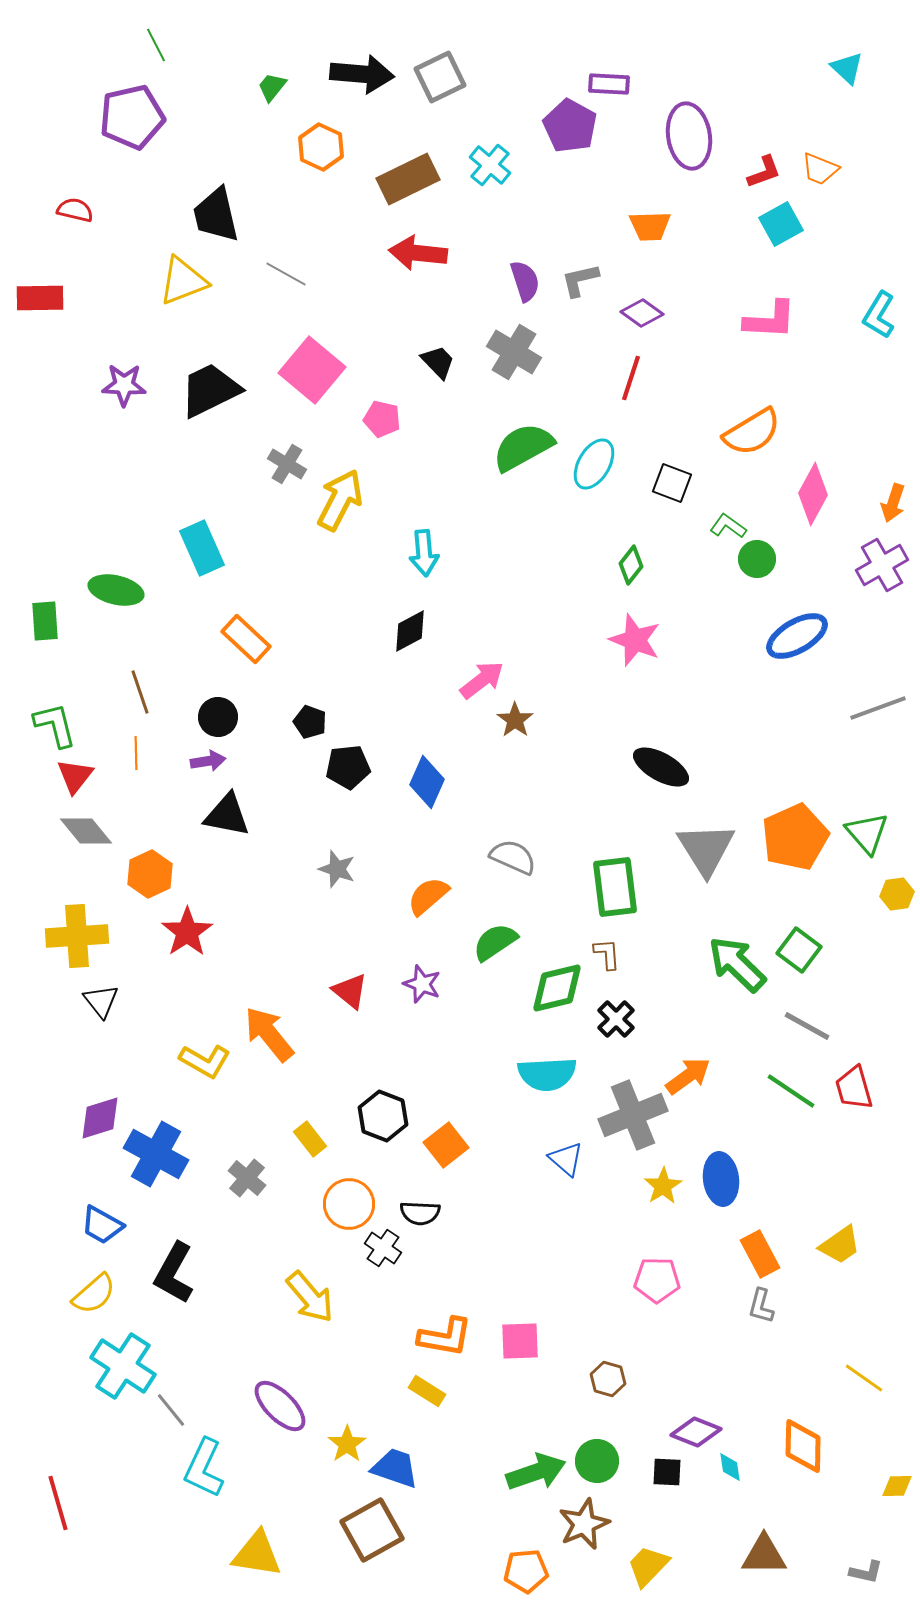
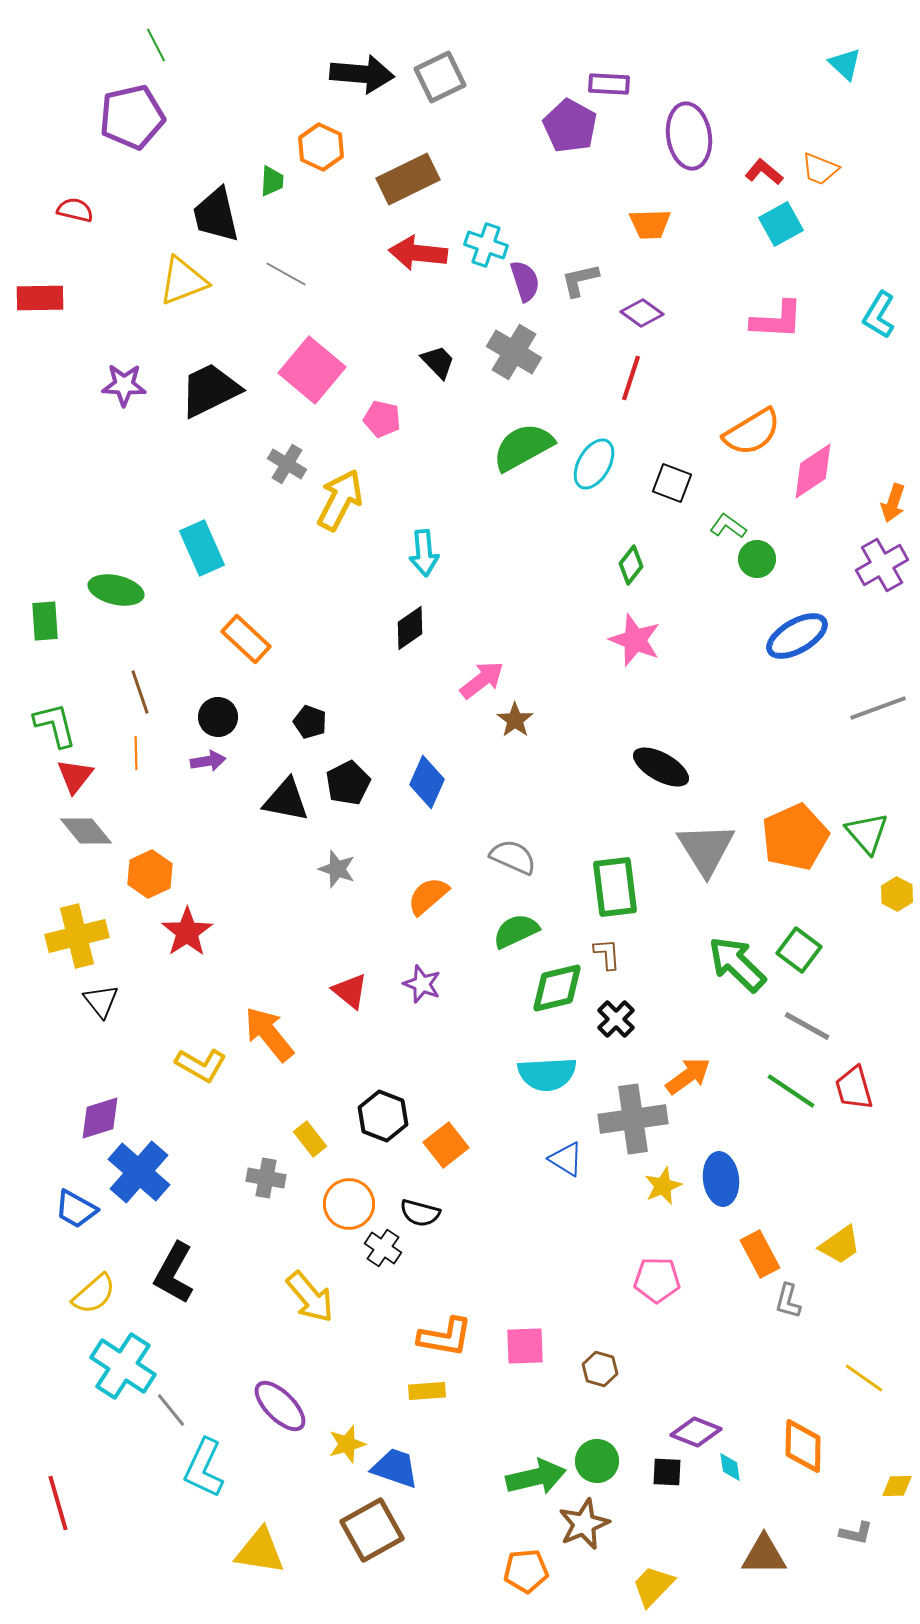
cyan triangle at (847, 68): moved 2 px left, 4 px up
green trapezoid at (272, 87): moved 94 px down; rotated 144 degrees clockwise
cyan cross at (490, 165): moved 4 px left, 80 px down; rotated 21 degrees counterclockwise
red L-shape at (764, 172): rotated 120 degrees counterclockwise
orange trapezoid at (650, 226): moved 2 px up
pink L-shape at (770, 320): moved 7 px right
pink diamond at (813, 494): moved 23 px up; rotated 28 degrees clockwise
black diamond at (410, 631): moved 3 px up; rotated 6 degrees counterclockwise
black pentagon at (348, 767): moved 16 px down; rotated 21 degrees counterclockwise
black triangle at (227, 815): moved 59 px right, 15 px up
yellow hexagon at (897, 894): rotated 24 degrees counterclockwise
yellow cross at (77, 936): rotated 10 degrees counterclockwise
green semicircle at (495, 942): moved 21 px right, 11 px up; rotated 9 degrees clockwise
yellow L-shape at (205, 1061): moved 4 px left, 4 px down
gray cross at (633, 1115): moved 4 px down; rotated 14 degrees clockwise
blue cross at (156, 1154): moved 17 px left, 18 px down; rotated 12 degrees clockwise
blue triangle at (566, 1159): rotated 9 degrees counterclockwise
gray cross at (247, 1178): moved 19 px right; rotated 30 degrees counterclockwise
yellow star at (663, 1186): rotated 9 degrees clockwise
black semicircle at (420, 1213): rotated 12 degrees clockwise
blue trapezoid at (102, 1225): moved 26 px left, 16 px up
gray L-shape at (761, 1306): moved 27 px right, 5 px up
pink square at (520, 1341): moved 5 px right, 5 px down
brown hexagon at (608, 1379): moved 8 px left, 10 px up
yellow rectangle at (427, 1391): rotated 36 degrees counterclockwise
yellow star at (347, 1444): rotated 18 degrees clockwise
green arrow at (536, 1472): moved 5 px down; rotated 6 degrees clockwise
yellow triangle at (257, 1554): moved 3 px right, 3 px up
yellow trapezoid at (648, 1566): moved 5 px right, 20 px down
gray L-shape at (866, 1572): moved 10 px left, 39 px up
